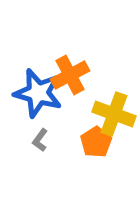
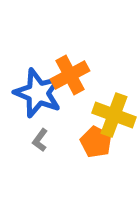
blue star: rotated 6 degrees clockwise
yellow cross: moved 1 px down
orange pentagon: rotated 12 degrees counterclockwise
